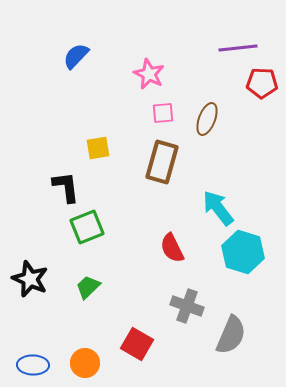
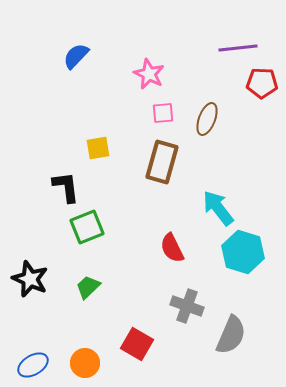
blue ellipse: rotated 32 degrees counterclockwise
